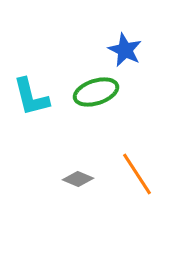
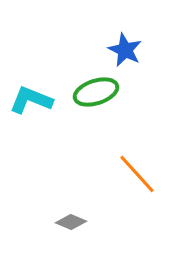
cyan L-shape: moved 3 px down; rotated 126 degrees clockwise
orange line: rotated 9 degrees counterclockwise
gray diamond: moved 7 px left, 43 px down
